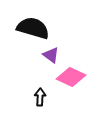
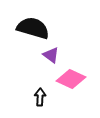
pink diamond: moved 2 px down
